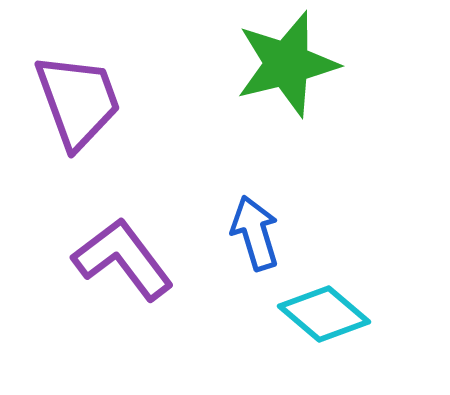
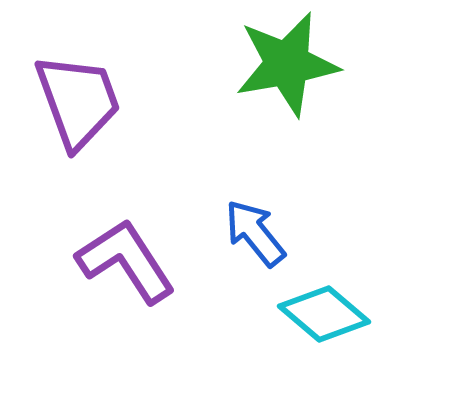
green star: rotated 4 degrees clockwise
blue arrow: rotated 22 degrees counterclockwise
purple L-shape: moved 3 px right, 2 px down; rotated 4 degrees clockwise
